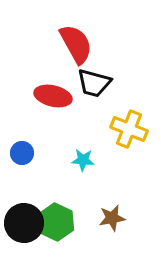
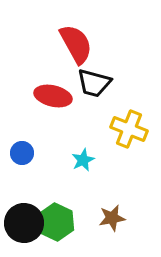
cyan star: rotated 30 degrees counterclockwise
